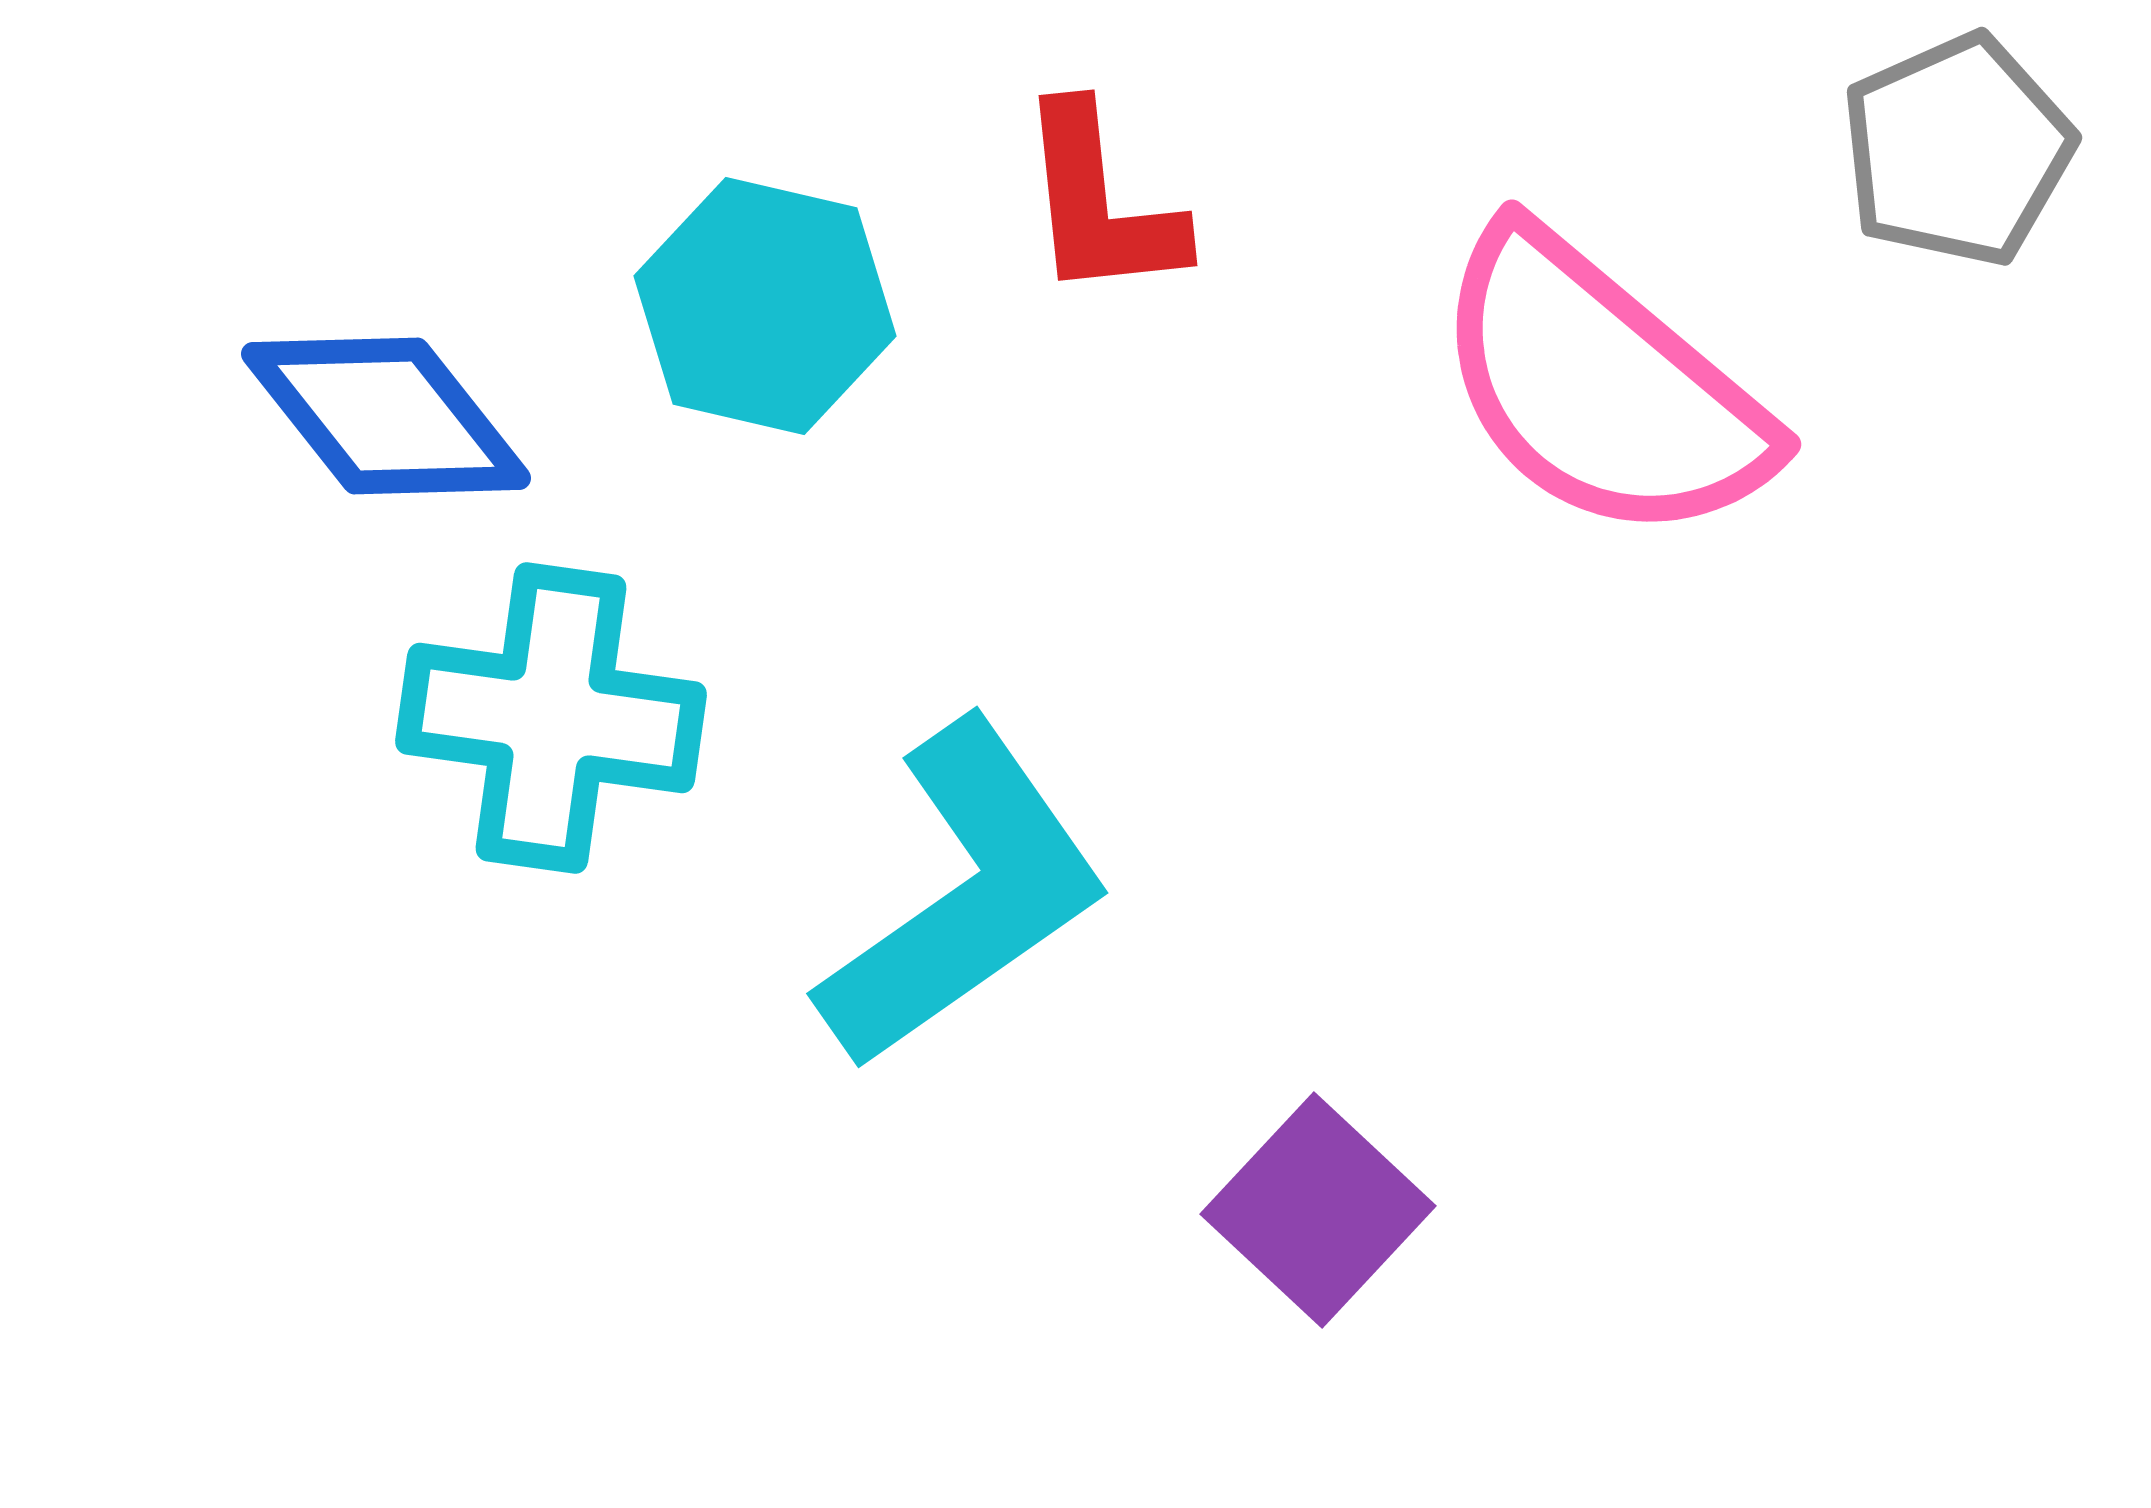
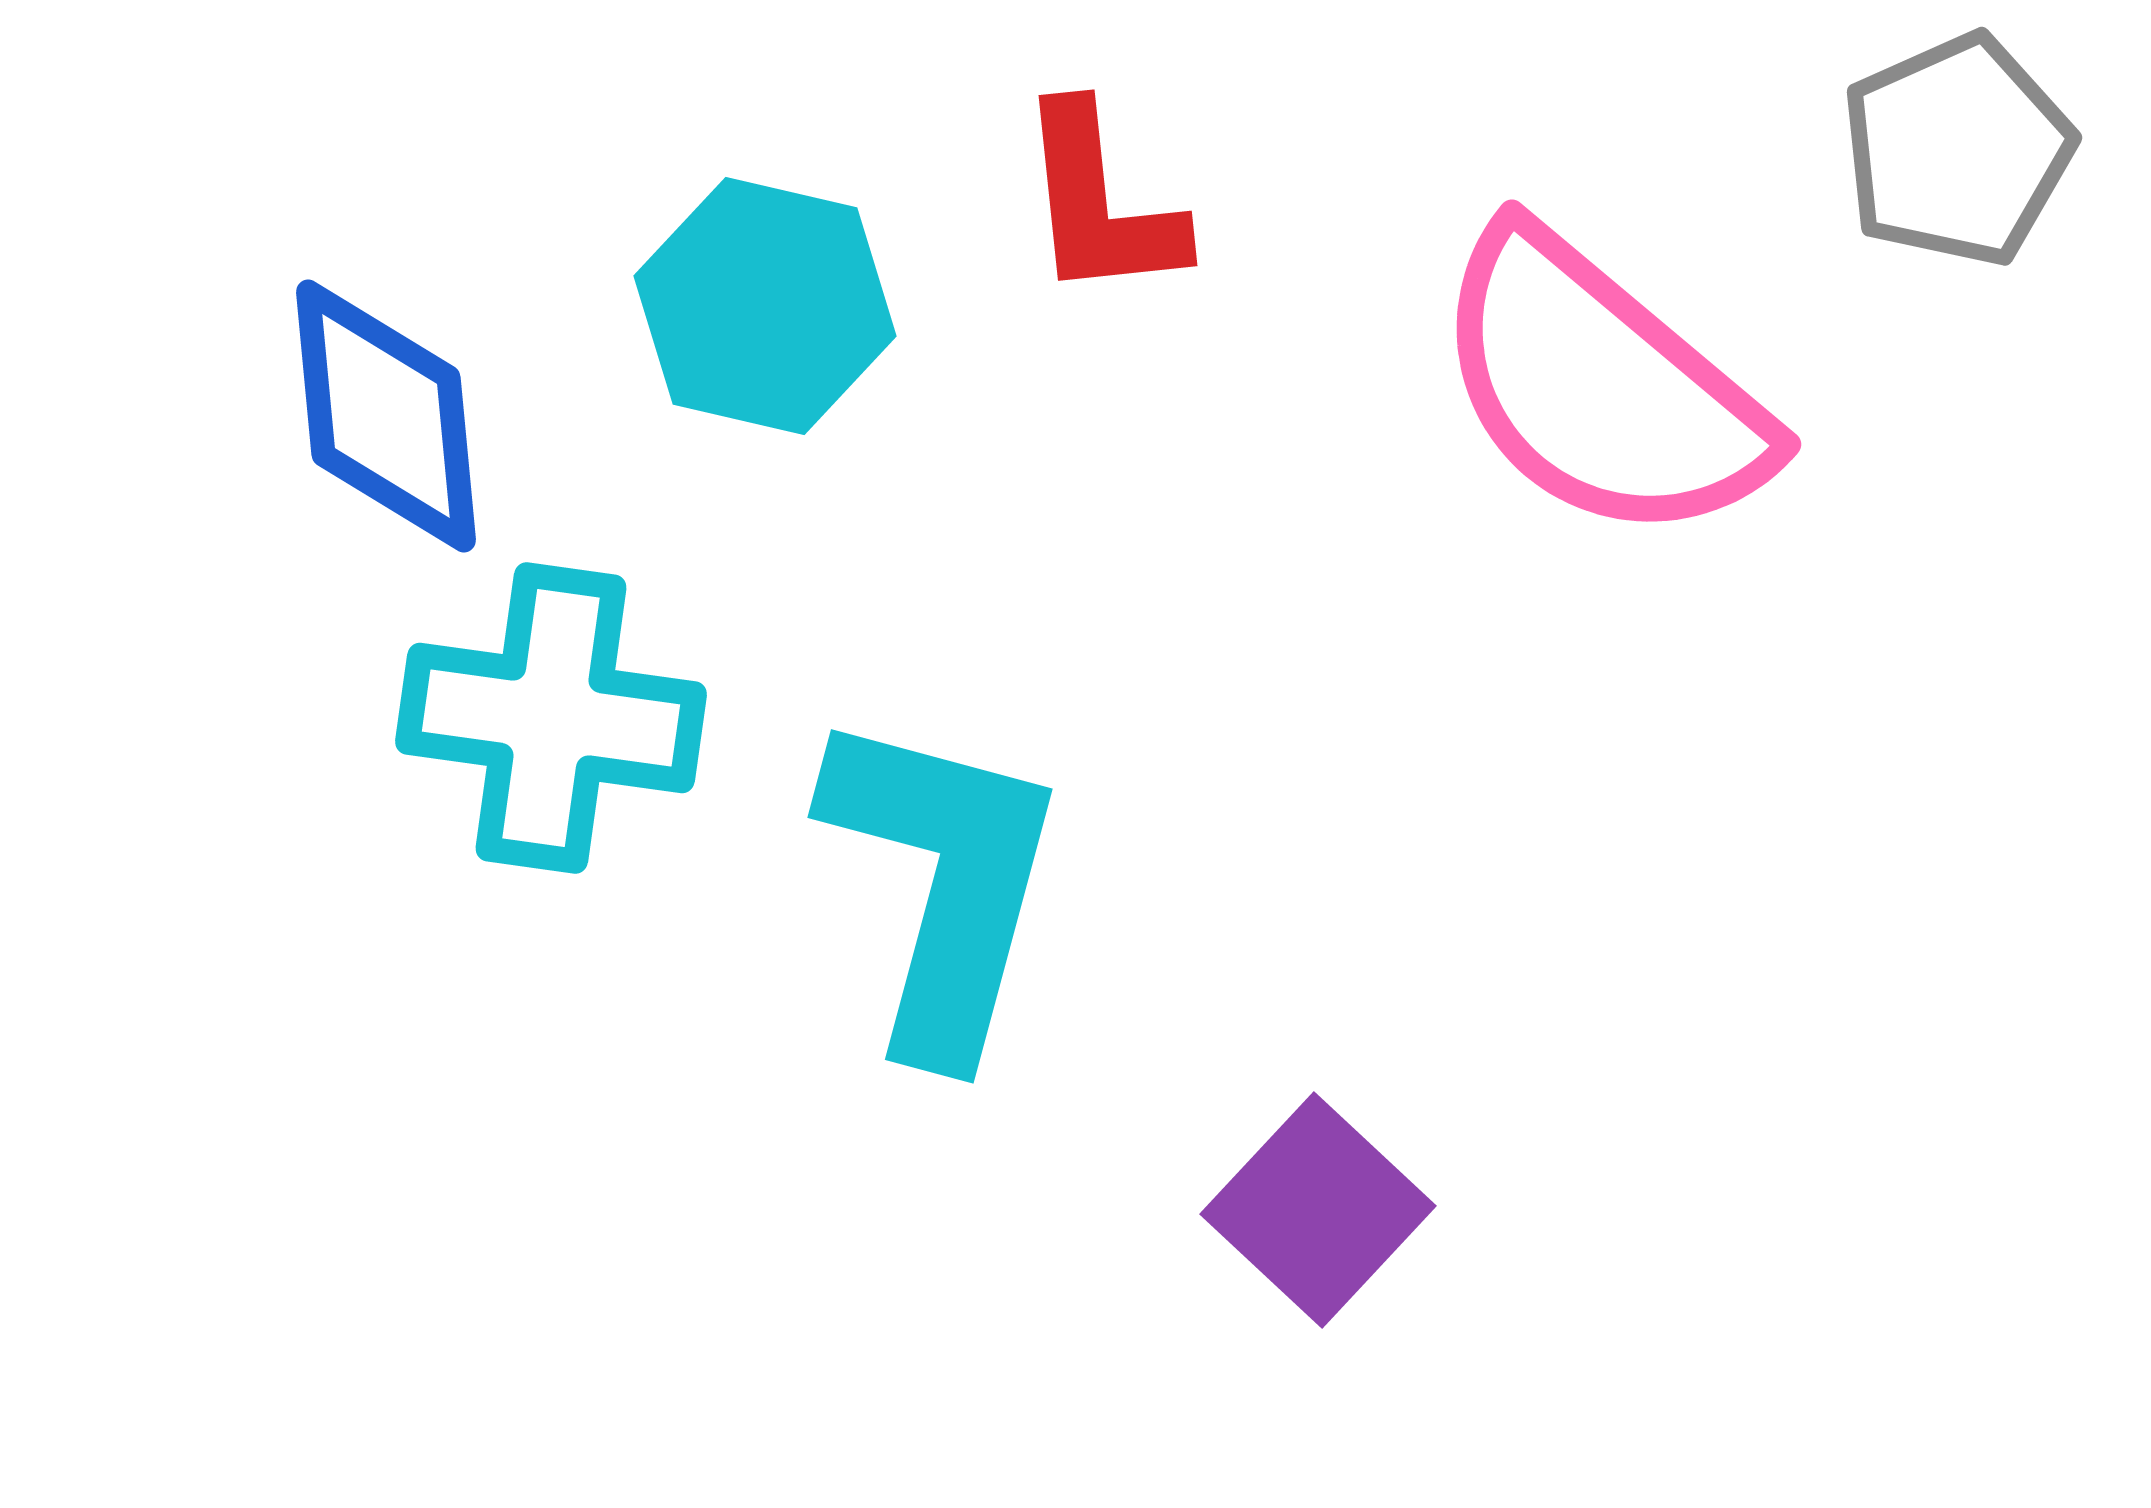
blue diamond: rotated 33 degrees clockwise
cyan L-shape: moved 21 px left, 12 px up; rotated 40 degrees counterclockwise
